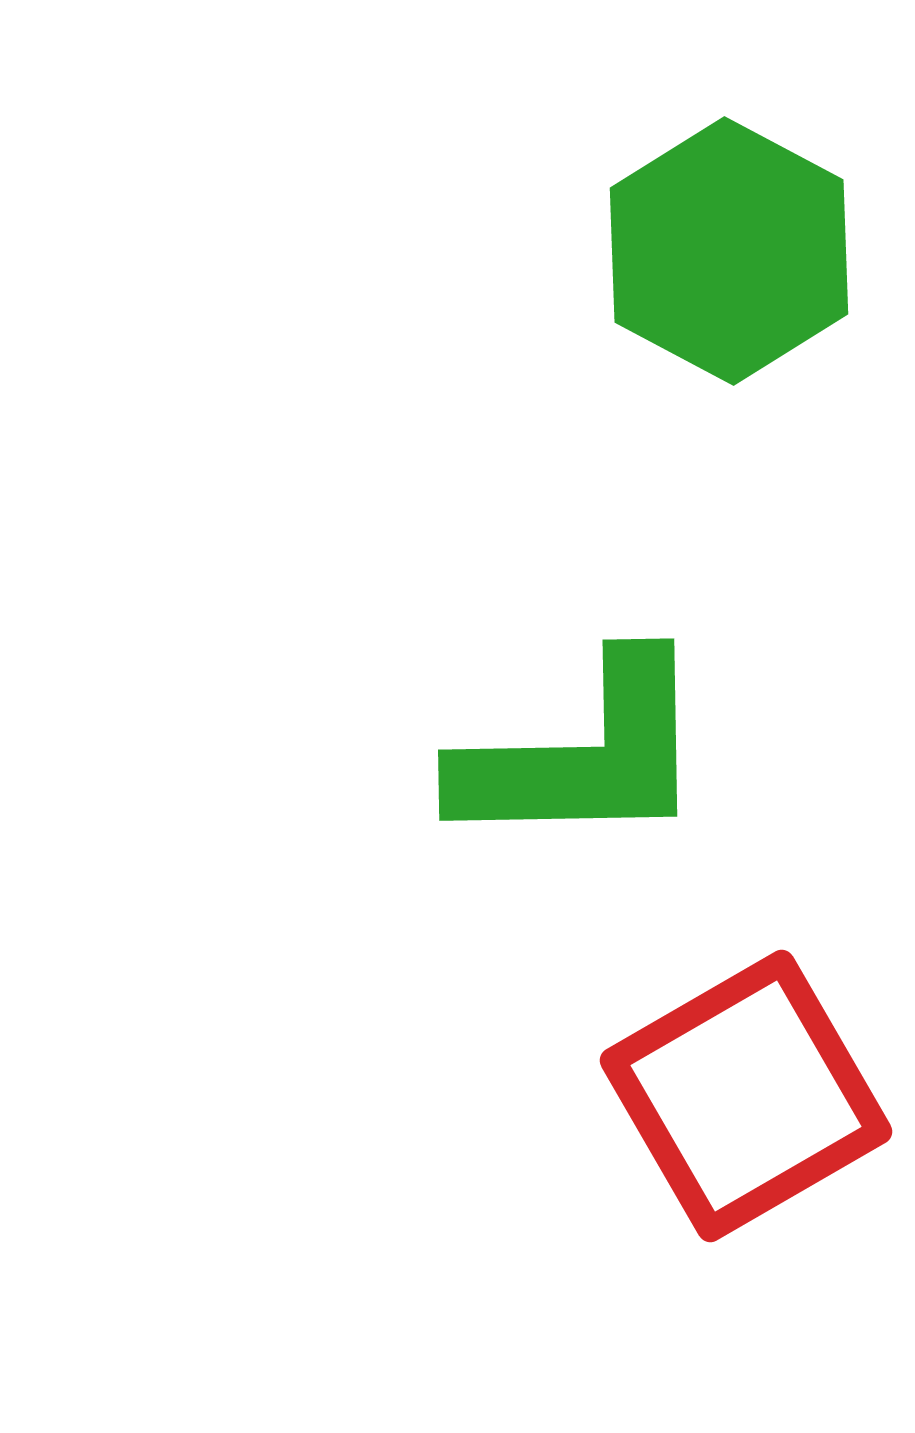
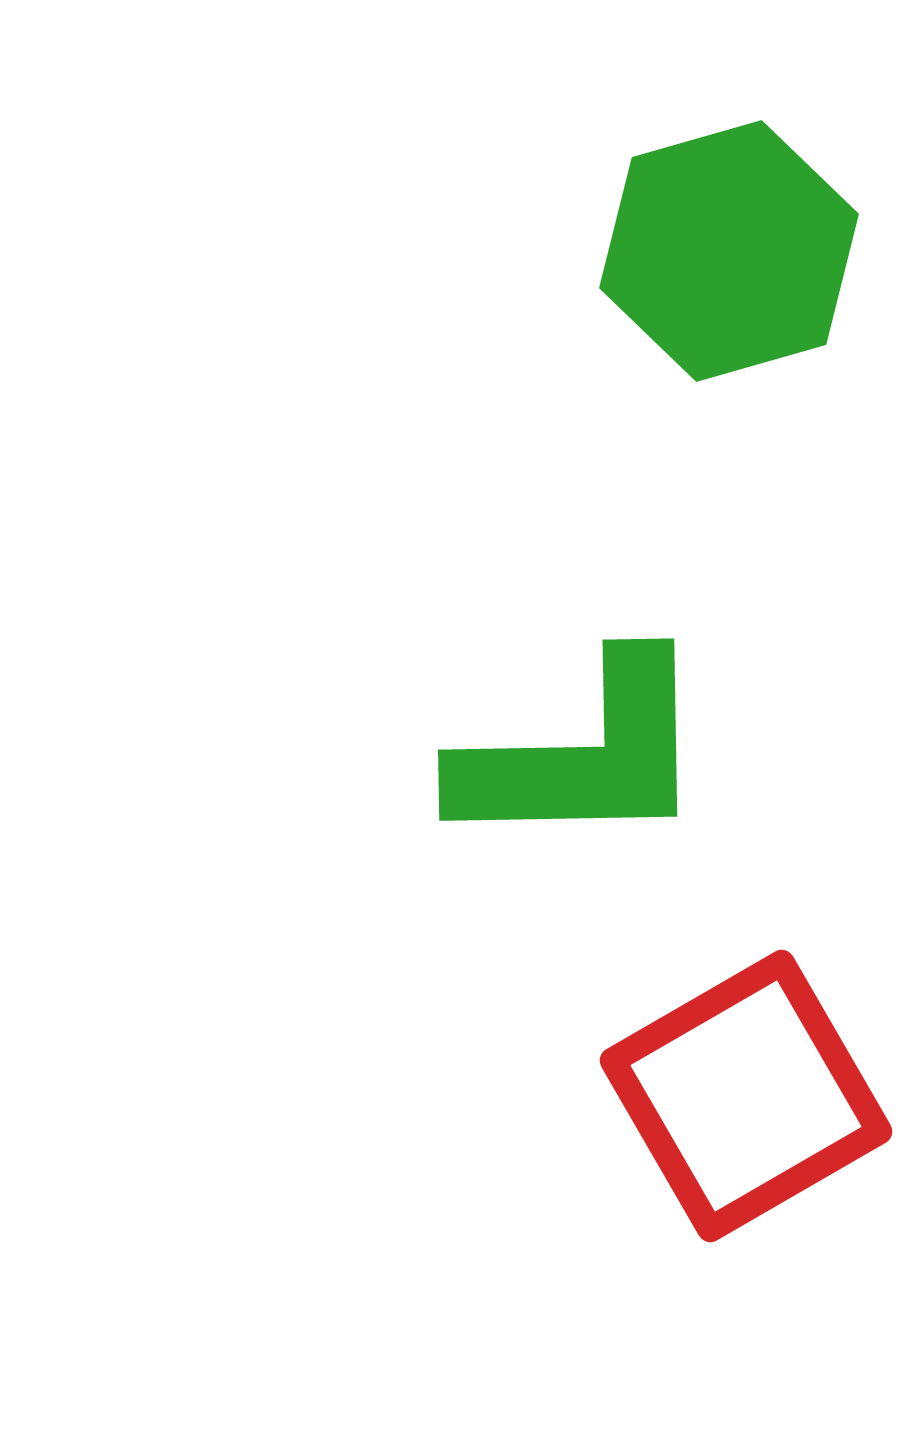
green hexagon: rotated 16 degrees clockwise
